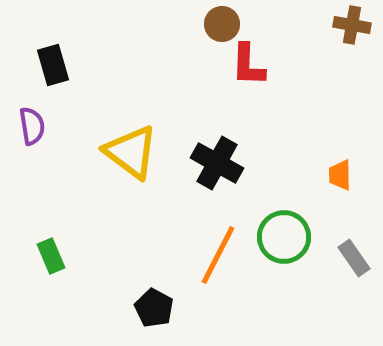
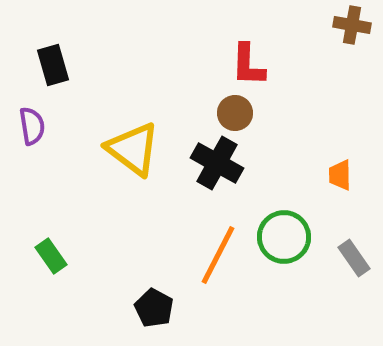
brown circle: moved 13 px right, 89 px down
yellow triangle: moved 2 px right, 3 px up
green rectangle: rotated 12 degrees counterclockwise
